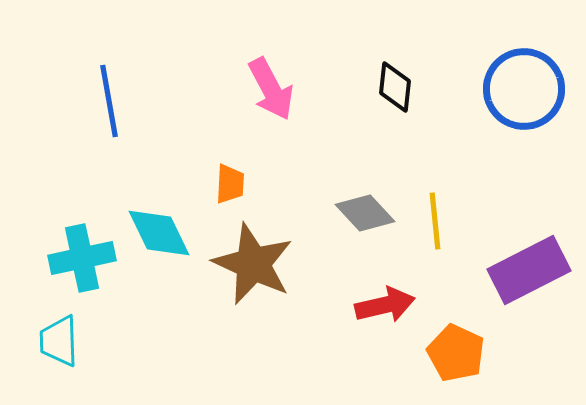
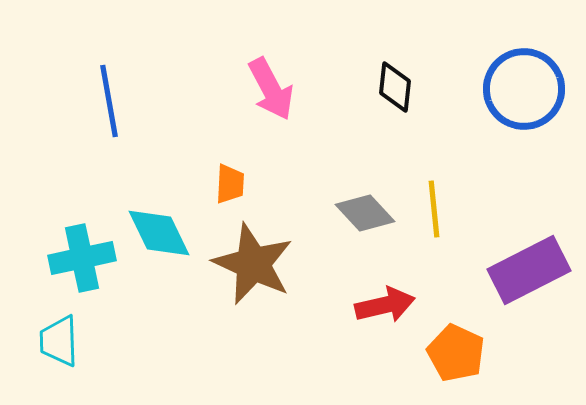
yellow line: moved 1 px left, 12 px up
